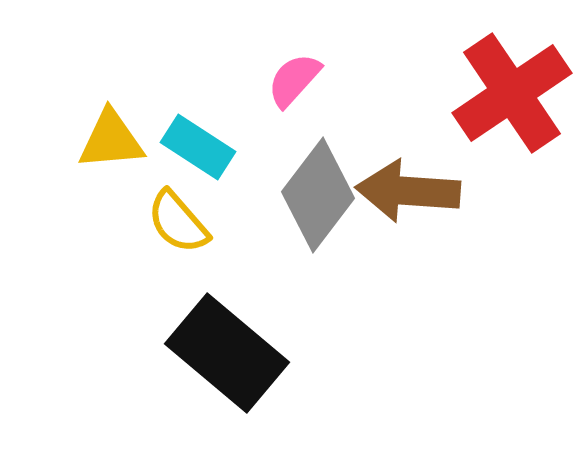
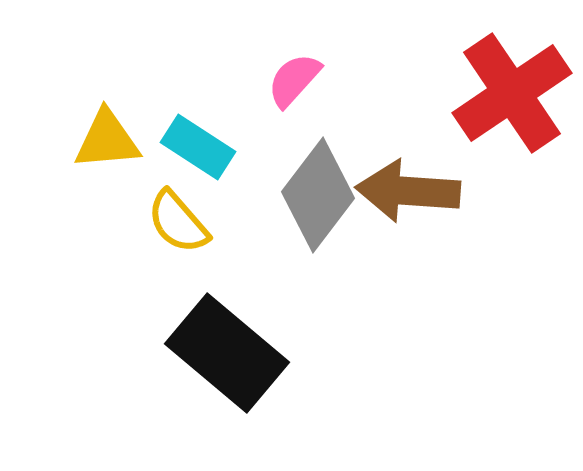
yellow triangle: moved 4 px left
